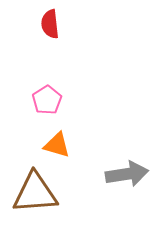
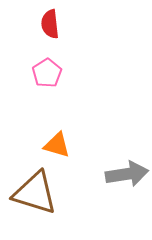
pink pentagon: moved 27 px up
brown triangle: rotated 21 degrees clockwise
